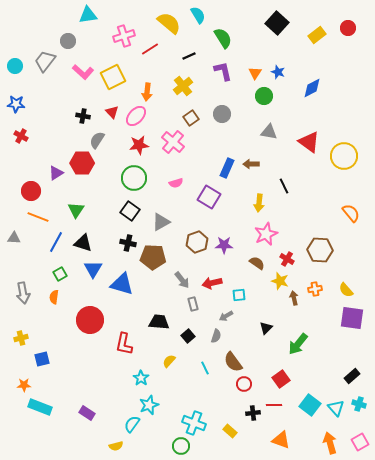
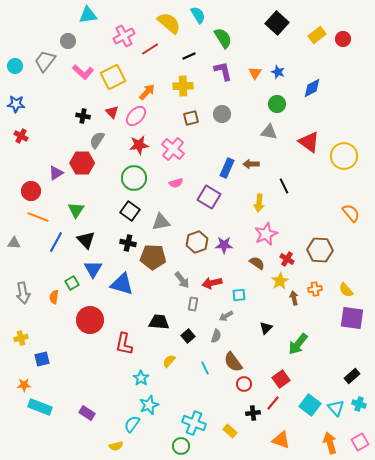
red circle at (348, 28): moved 5 px left, 11 px down
pink cross at (124, 36): rotated 10 degrees counterclockwise
yellow cross at (183, 86): rotated 36 degrees clockwise
orange arrow at (147, 92): rotated 144 degrees counterclockwise
green circle at (264, 96): moved 13 px right, 8 px down
brown square at (191, 118): rotated 21 degrees clockwise
pink cross at (173, 142): moved 7 px down
gray triangle at (161, 222): rotated 18 degrees clockwise
gray triangle at (14, 238): moved 5 px down
black triangle at (83, 243): moved 3 px right, 3 px up; rotated 30 degrees clockwise
green square at (60, 274): moved 12 px right, 9 px down
yellow star at (280, 281): rotated 24 degrees clockwise
gray rectangle at (193, 304): rotated 24 degrees clockwise
red line at (274, 405): moved 1 px left, 2 px up; rotated 49 degrees counterclockwise
